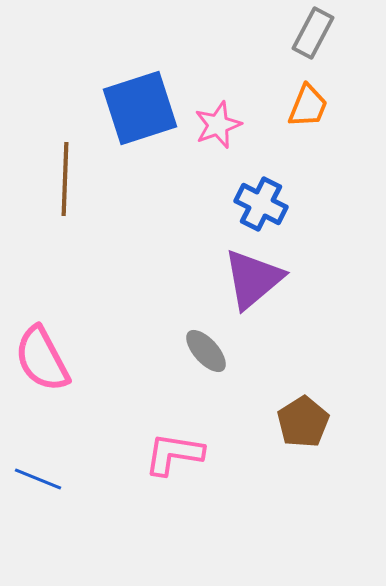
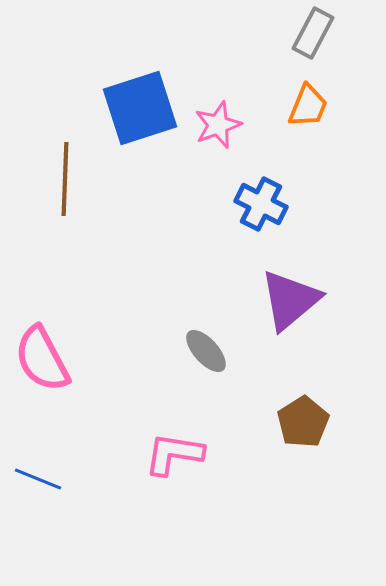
purple triangle: moved 37 px right, 21 px down
